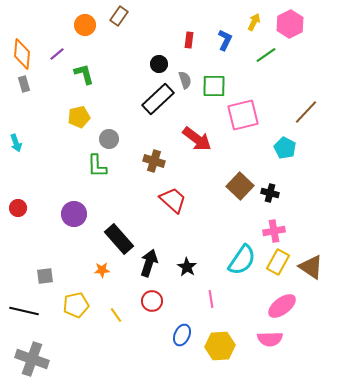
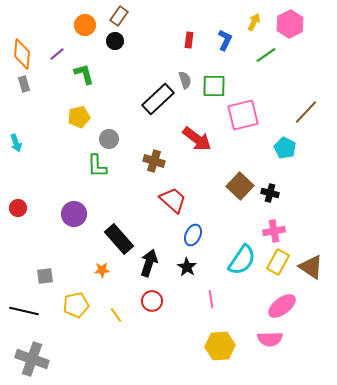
black circle at (159, 64): moved 44 px left, 23 px up
blue ellipse at (182, 335): moved 11 px right, 100 px up
